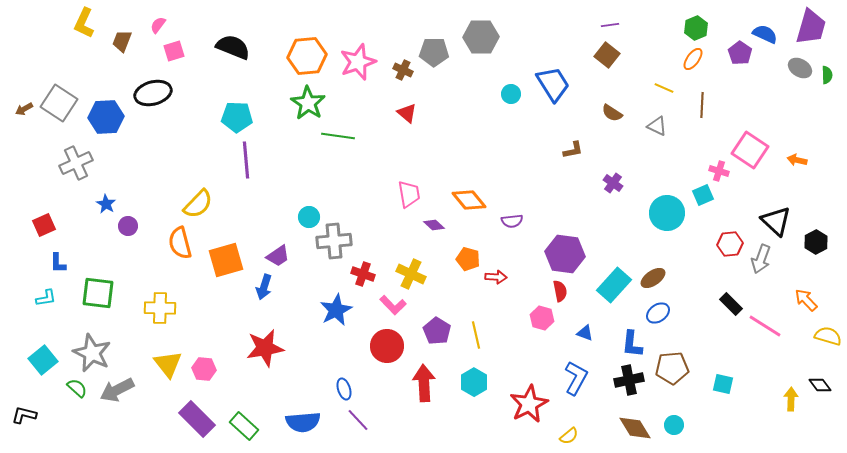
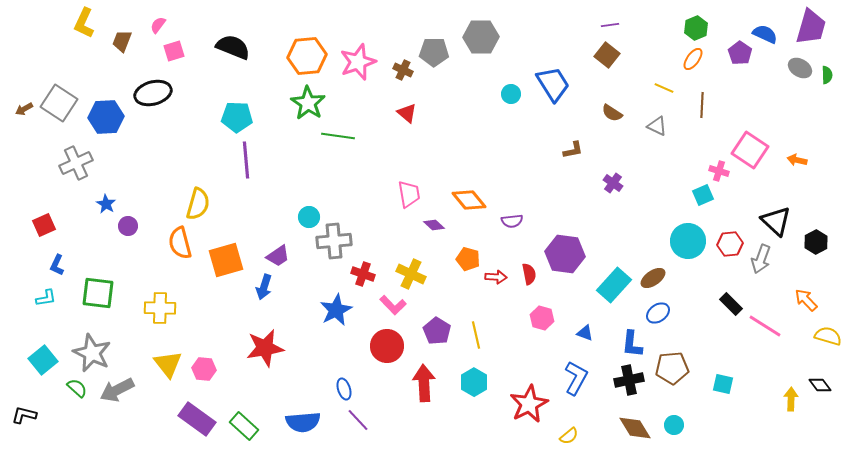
yellow semicircle at (198, 204): rotated 28 degrees counterclockwise
cyan circle at (667, 213): moved 21 px right, 28 px down
blue L-shape at (58, 263): moved 1 px left, 2 px down; rotated 25 degrees clockwise
red semicircle at (560, 291): moved 31 px left, 17 px up
purple rectangle at (197, 419): rotated 9 degrees counterclockwise
